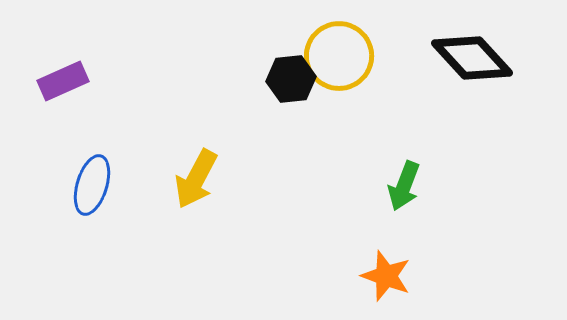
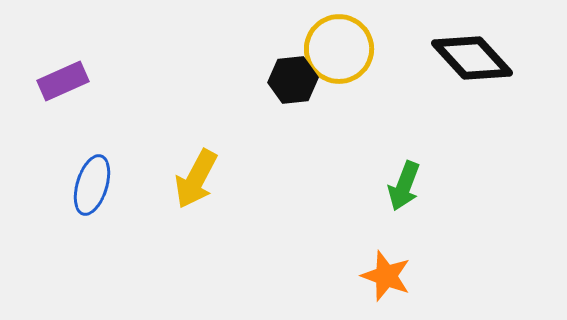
yellow circle: moved 7 px up
black hexagon: moved 2 px right, 1 px down
